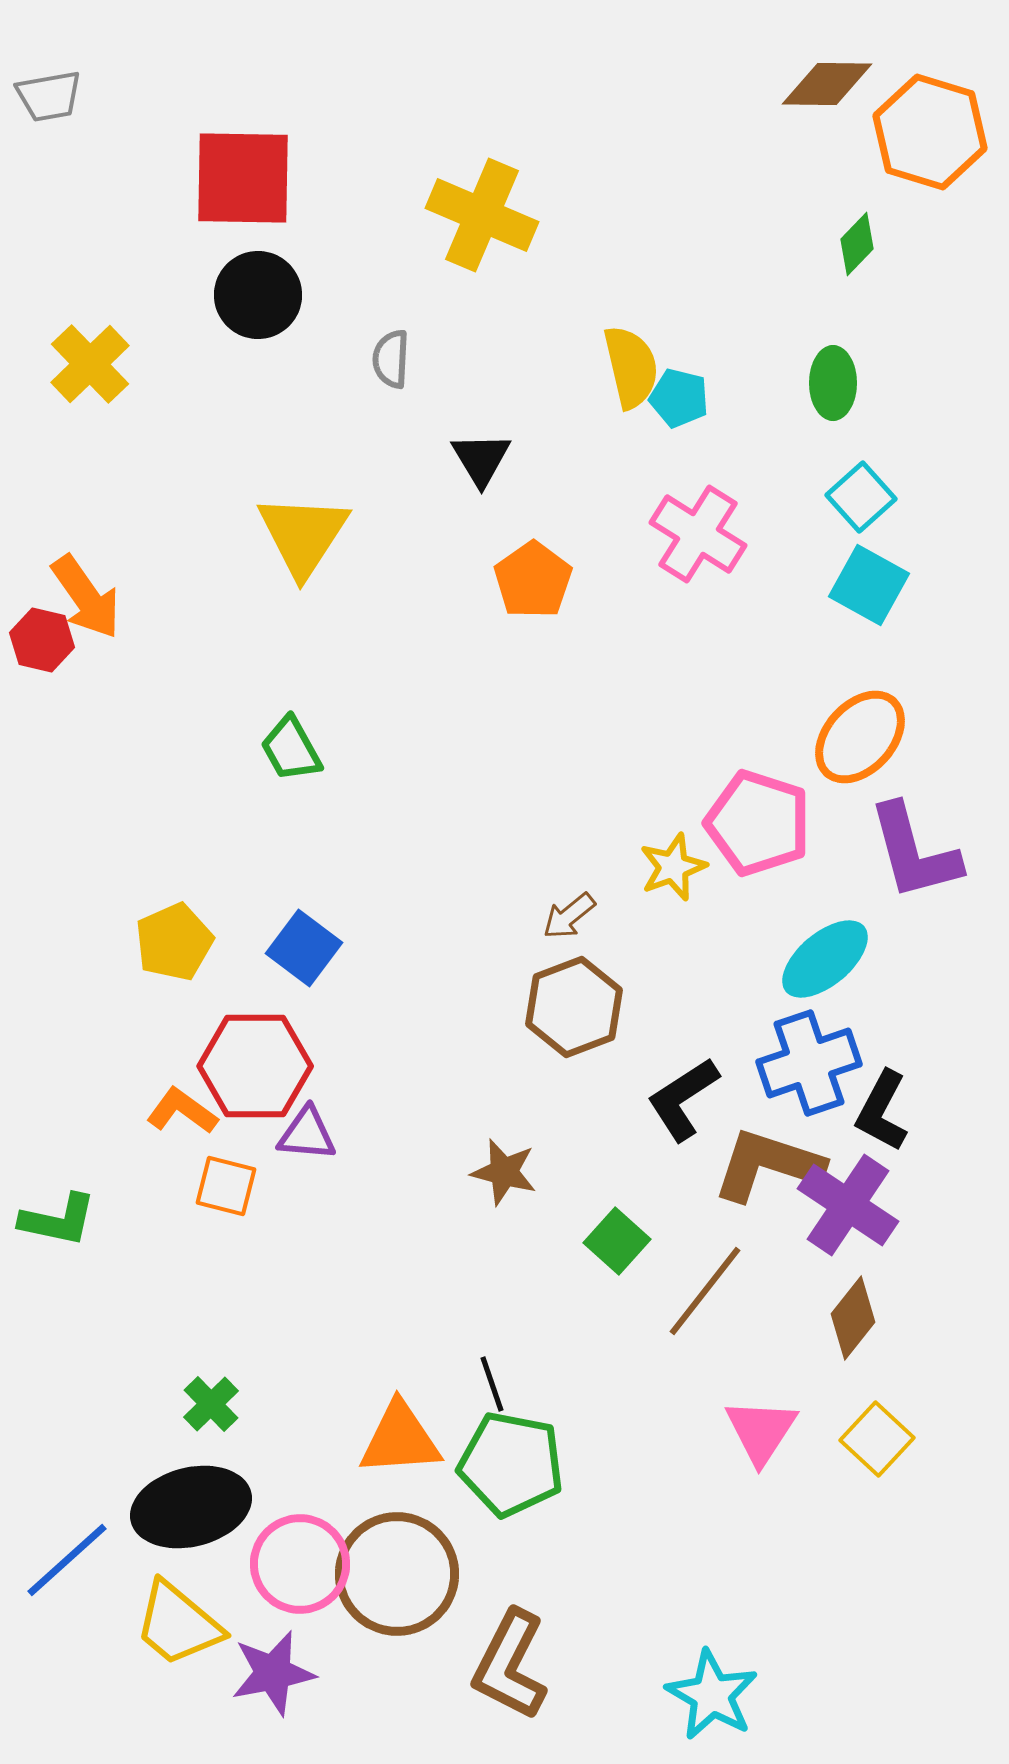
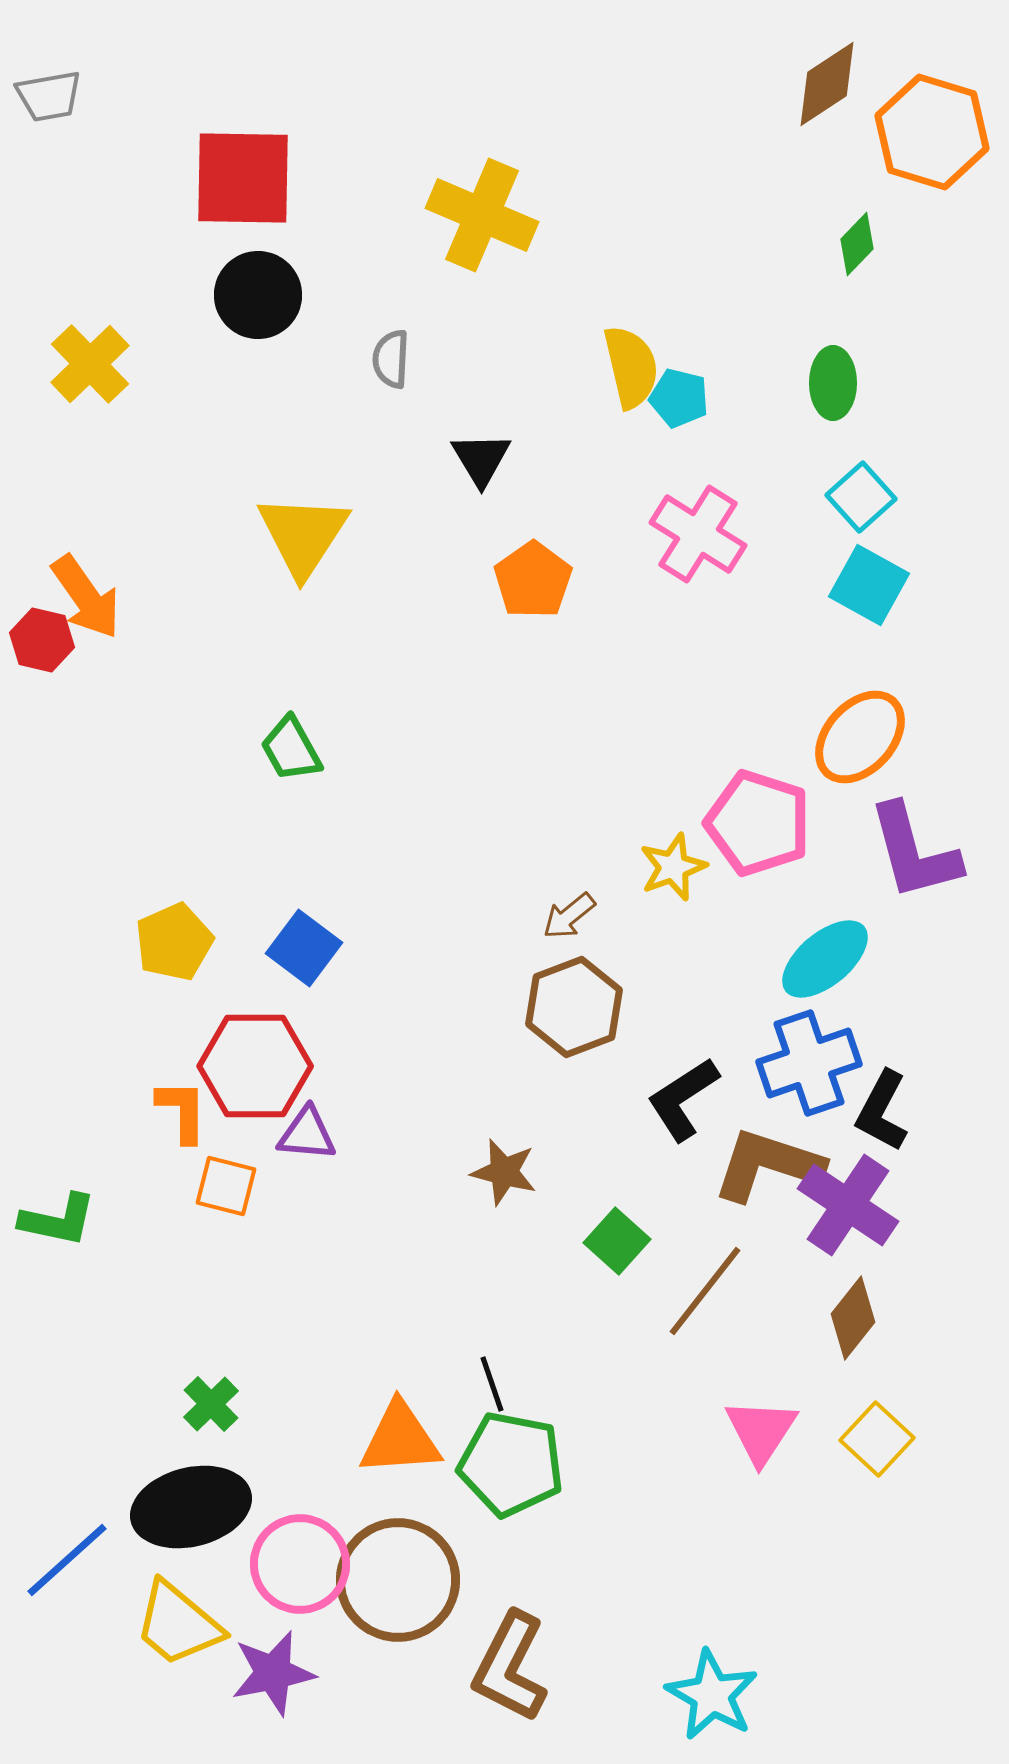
brown diamond at (827, 84): rotated 34 degrees counterclockwise
orange hexagon at (930, 132): moved 2 px right
orange L-shape at (182, 1111): rotated 54 degrees clockwise
brown circle at (397, 1574): moved 1 px right, 6 px down
brown L-shape at (510, 1665): moved 2 px down
